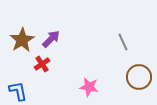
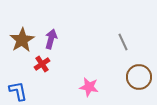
purple arrow: rotated 30 degrees counterclockwise
